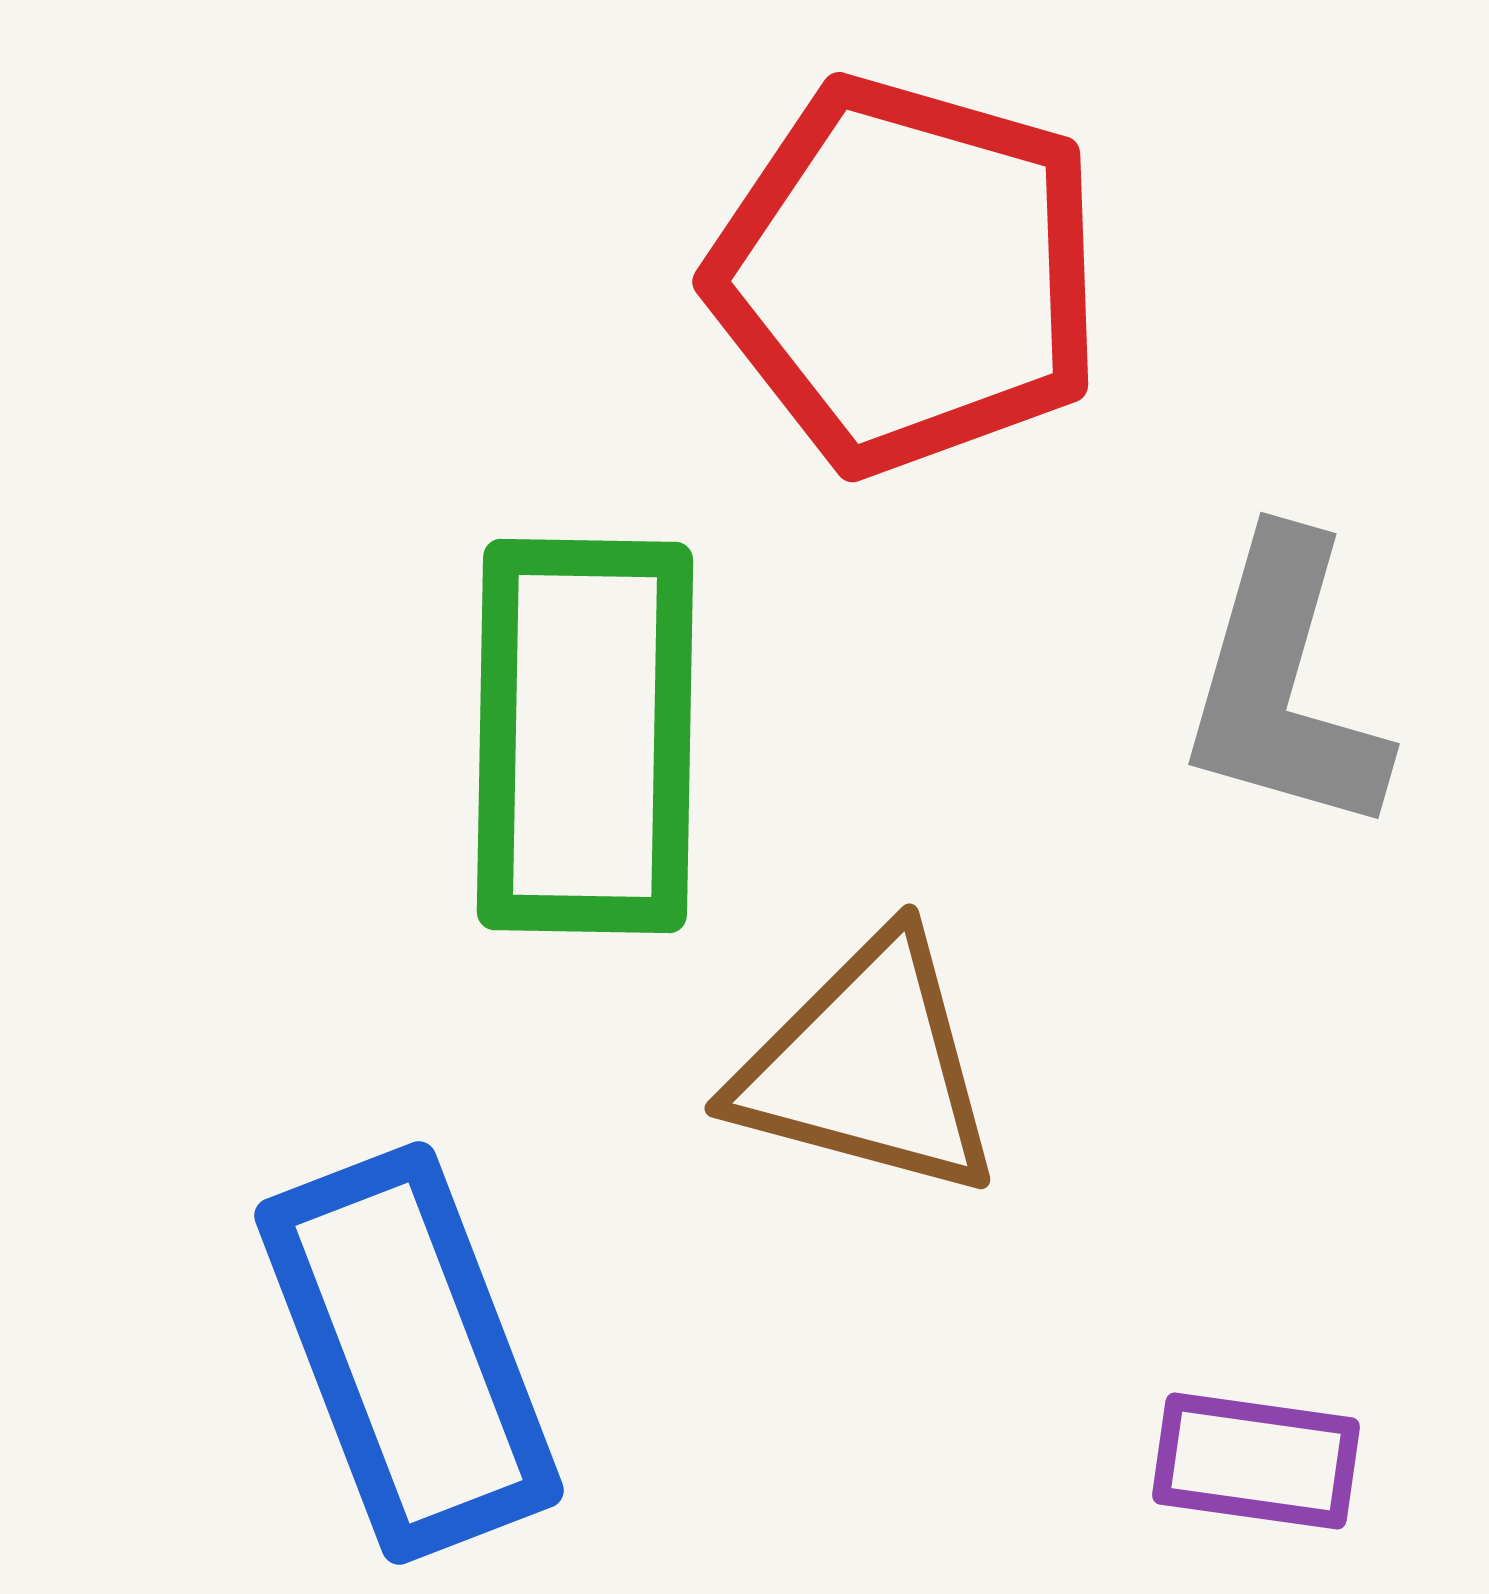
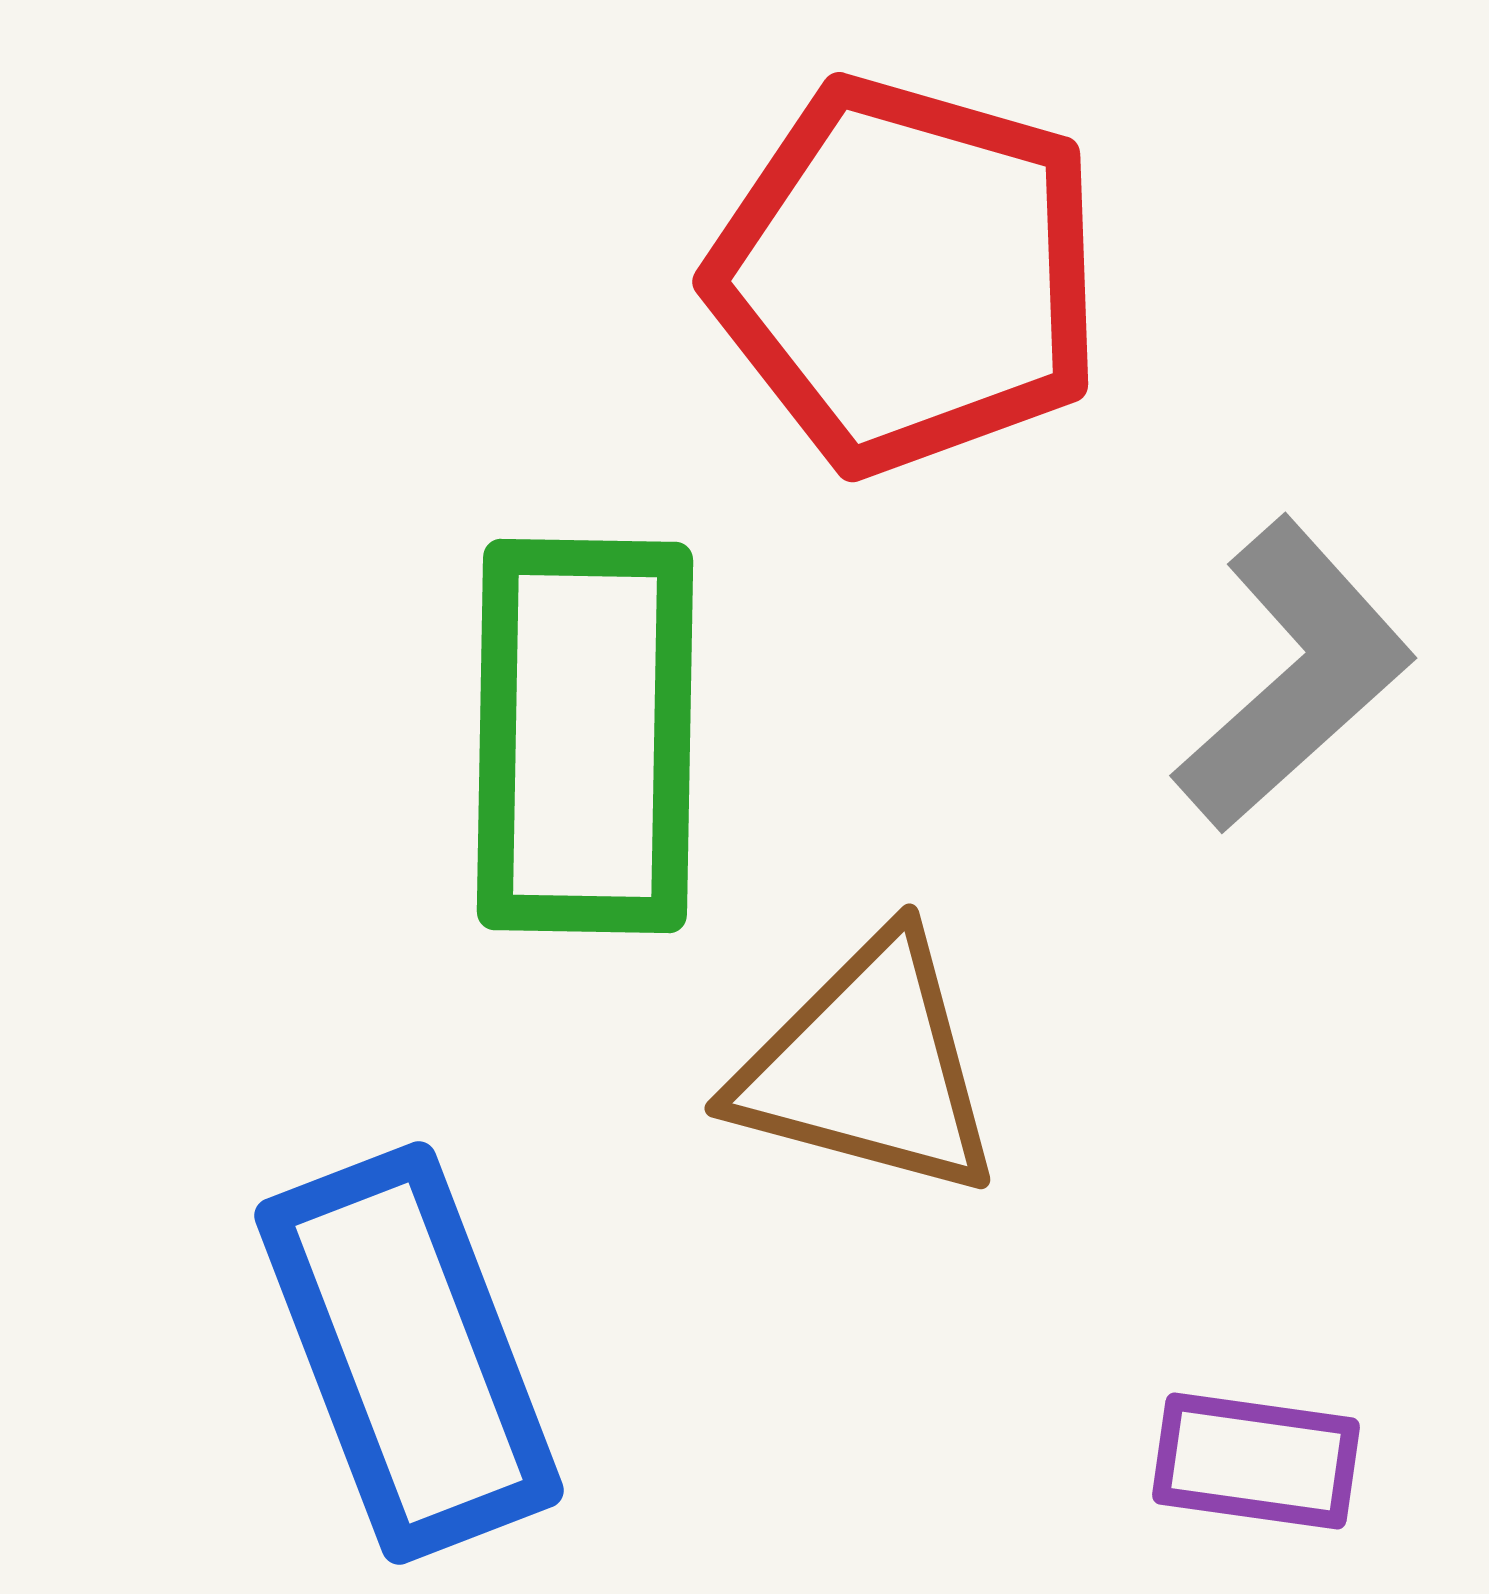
gray L-shape: moved 10 px right, 10 px up; rotated 148 degrees counterclockwise
